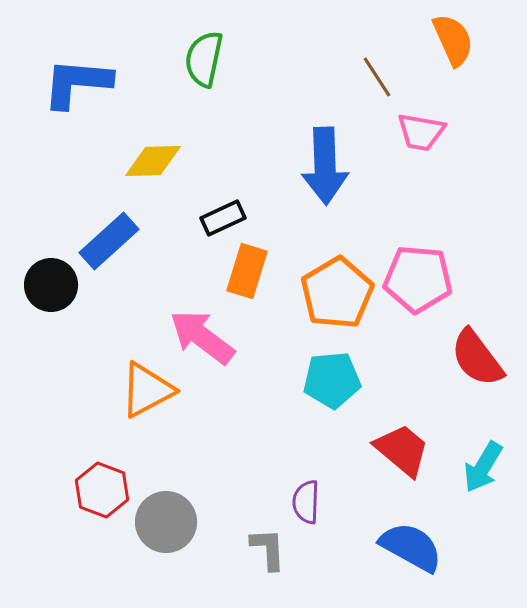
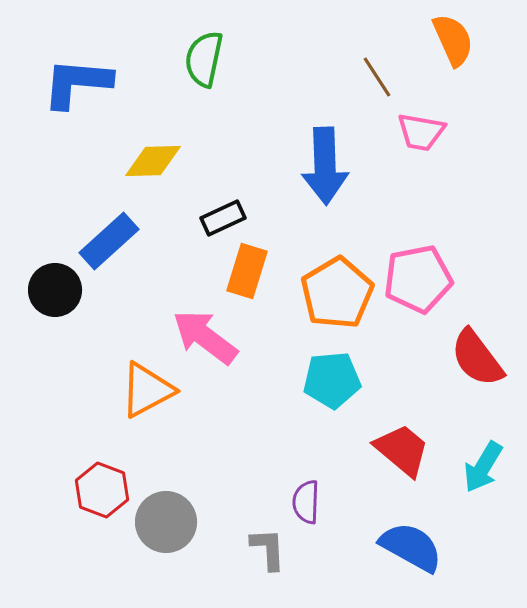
pink pentagon: rotated 16 degrees counterclockwise
black circle: moved 4 px right, 5 px down
pink arrow: moved 3 px right
